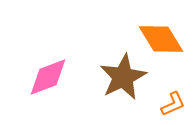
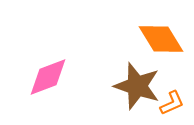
brown star: moved 14 px right, 9 px down; rotated 27 degrees counterclockwise
orange L-shape: moved 1 px left, 1 px up
